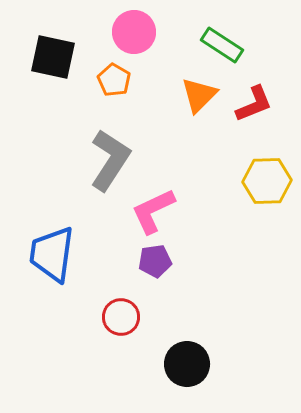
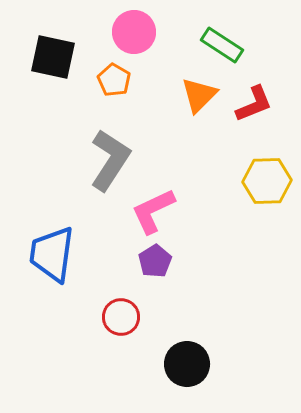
purple pentagon: rotated 24 degrees counterclockwise
